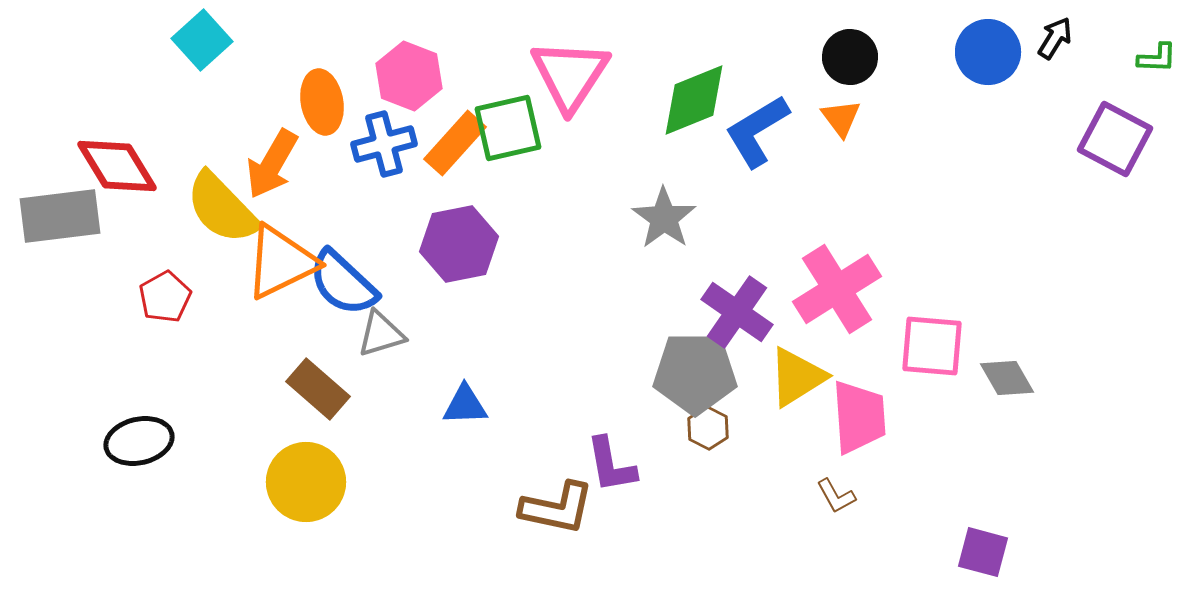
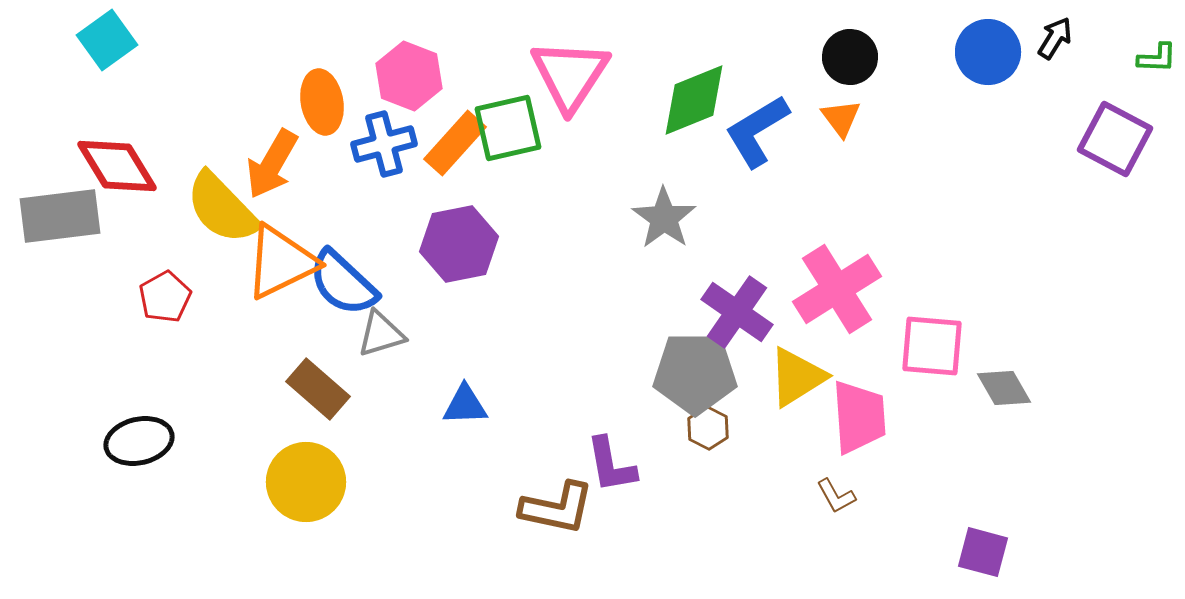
cyan square at (202, 40): moved 95 px left; rotated 6 degrees clockwise
gray diamond at (1007, 378): moved 3 px left, 10 px down
